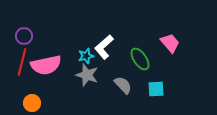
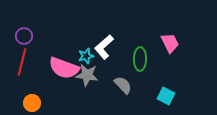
pink trapezoid: rotated 15 degrees clockwise
green ellipse: rotated 35 degrees clockwise
pink semicircle: moved 18 px right, 3 px down; rotated 32 degrees clockwise
gray star: rotated 10 degrees counterclockwise
cyan square: moved 10 px right, 7 px down; rotated 30 degrees clockwise
